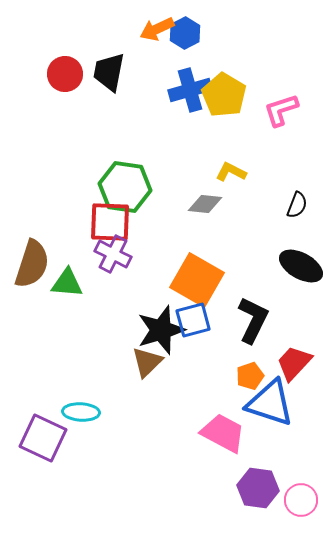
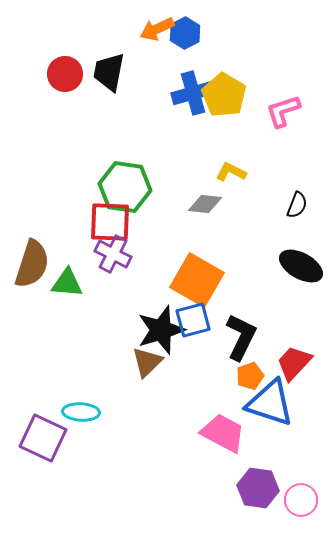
blue cross: moved 3 px right, 3 px down
pink L-shape: moved 2 px right, 1 px down
black L-shape: moved 12 px left, 17 px down
